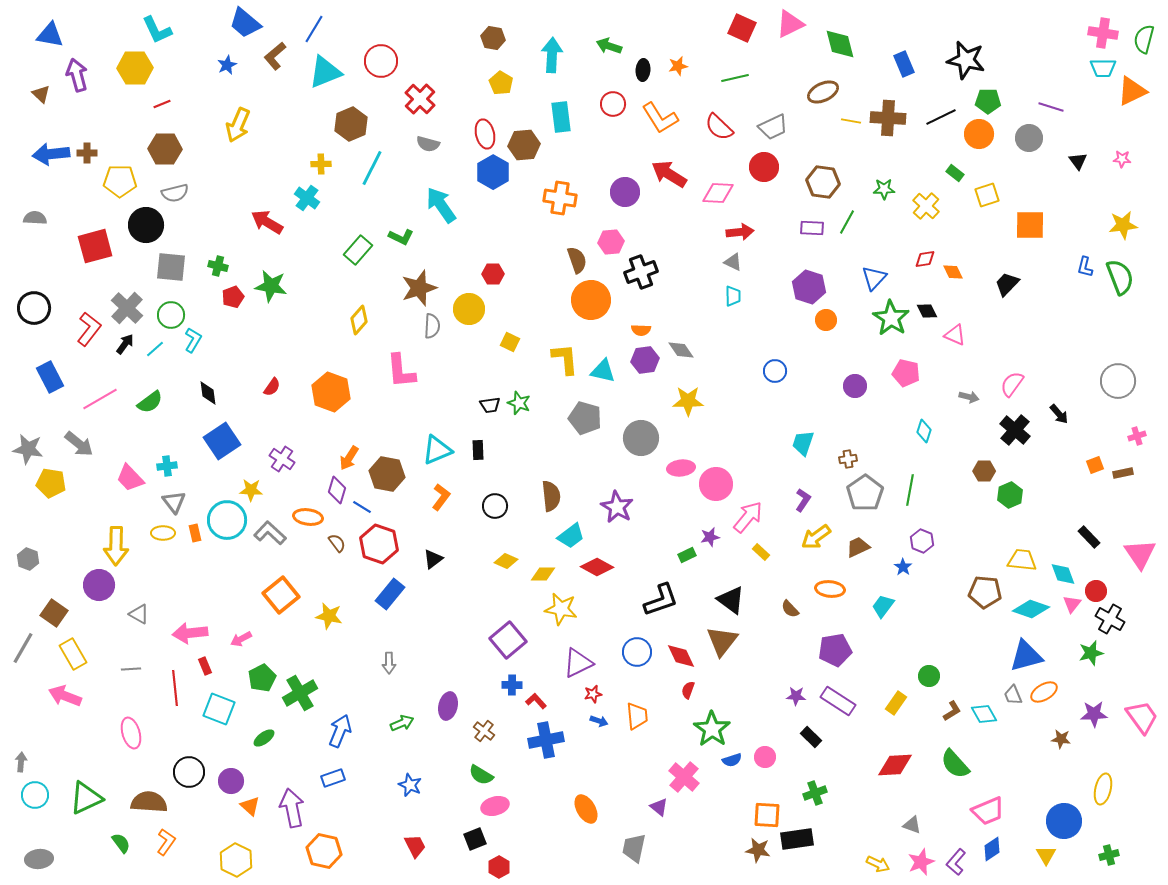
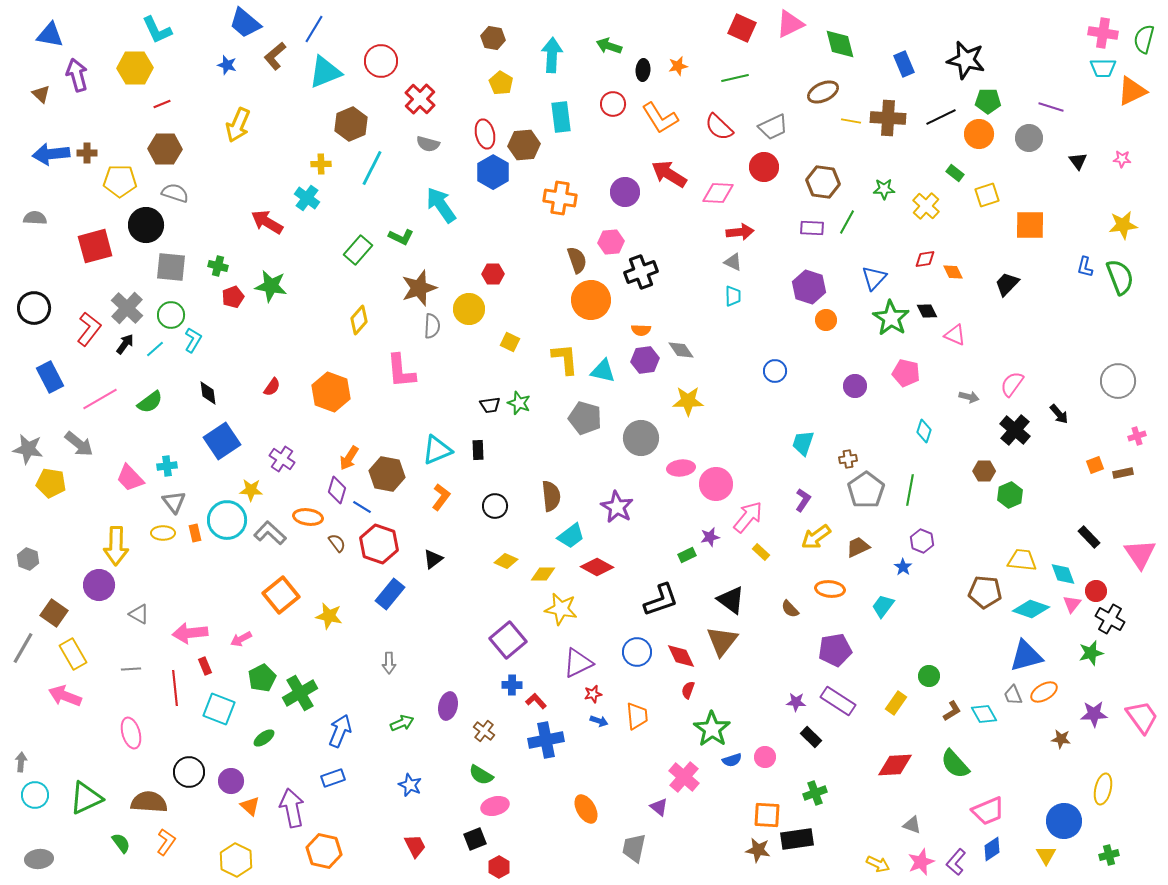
blue star at (227, 65): rotated 30 degrees counterclockwise
gray semicircle at (175, 193): rotated 148 degrees counterclockwise
gray pentagon at (865, 493): moved 1 px right, 3 px up
purple star at (796, 696): moved 6 px down
